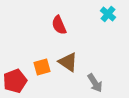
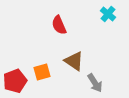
brown triangle: moved 6 px right, 1 px up
orange square: moved 5 px down
